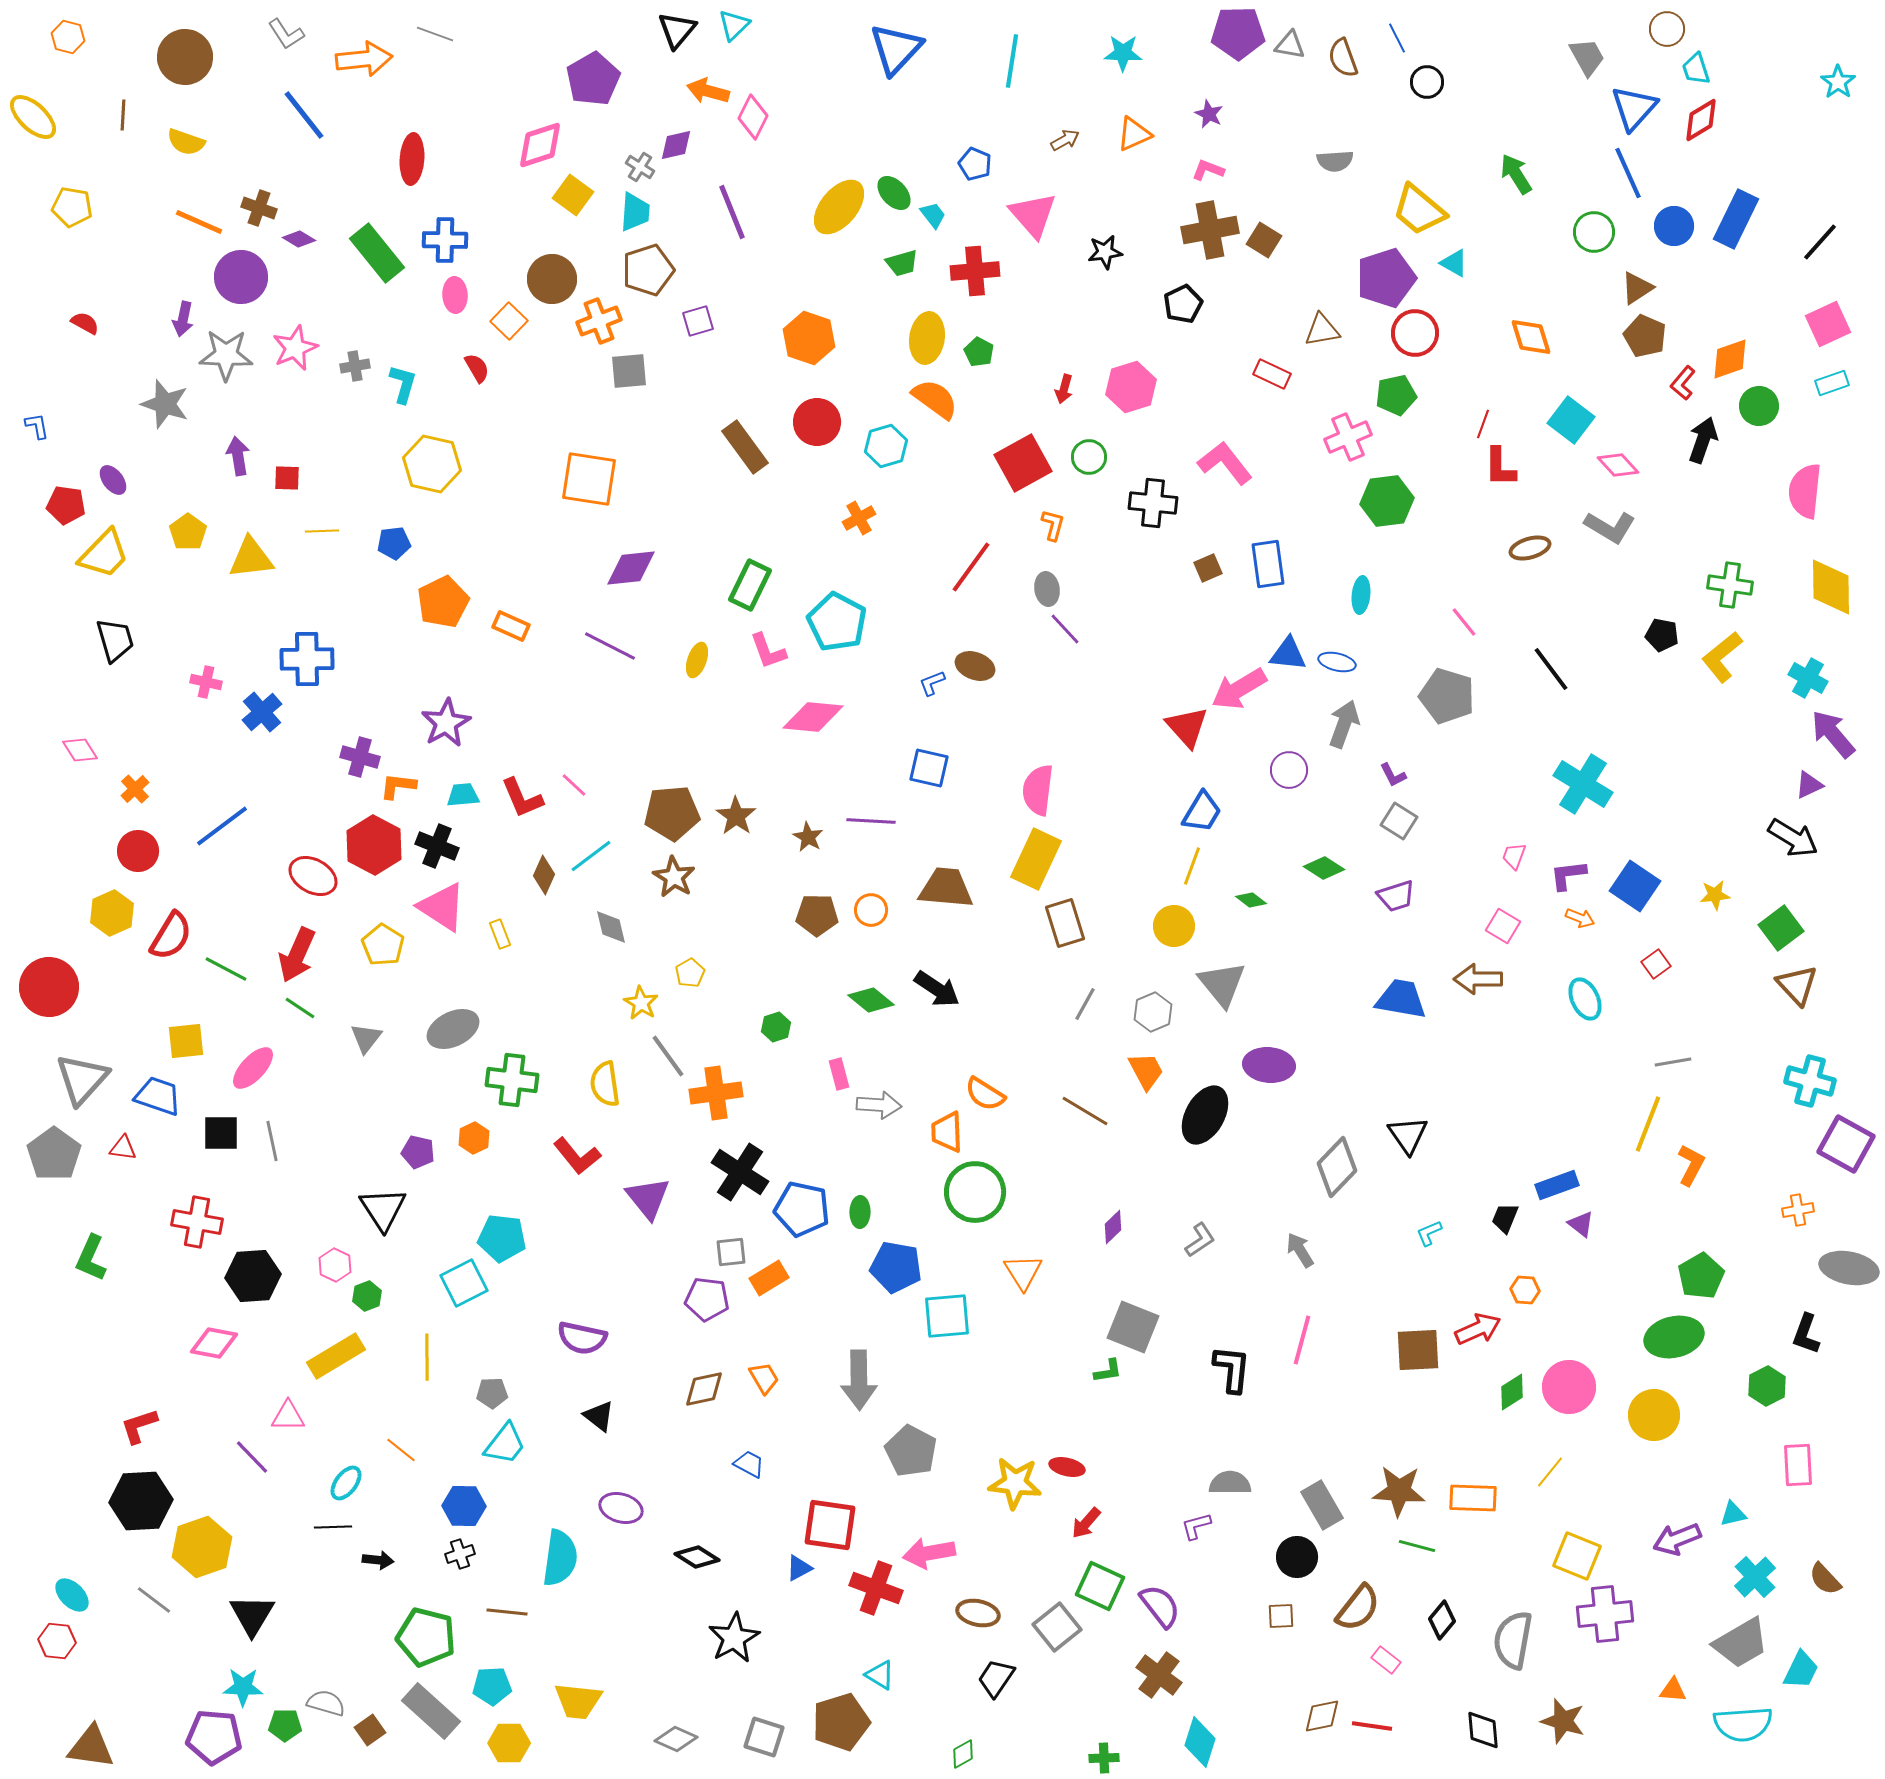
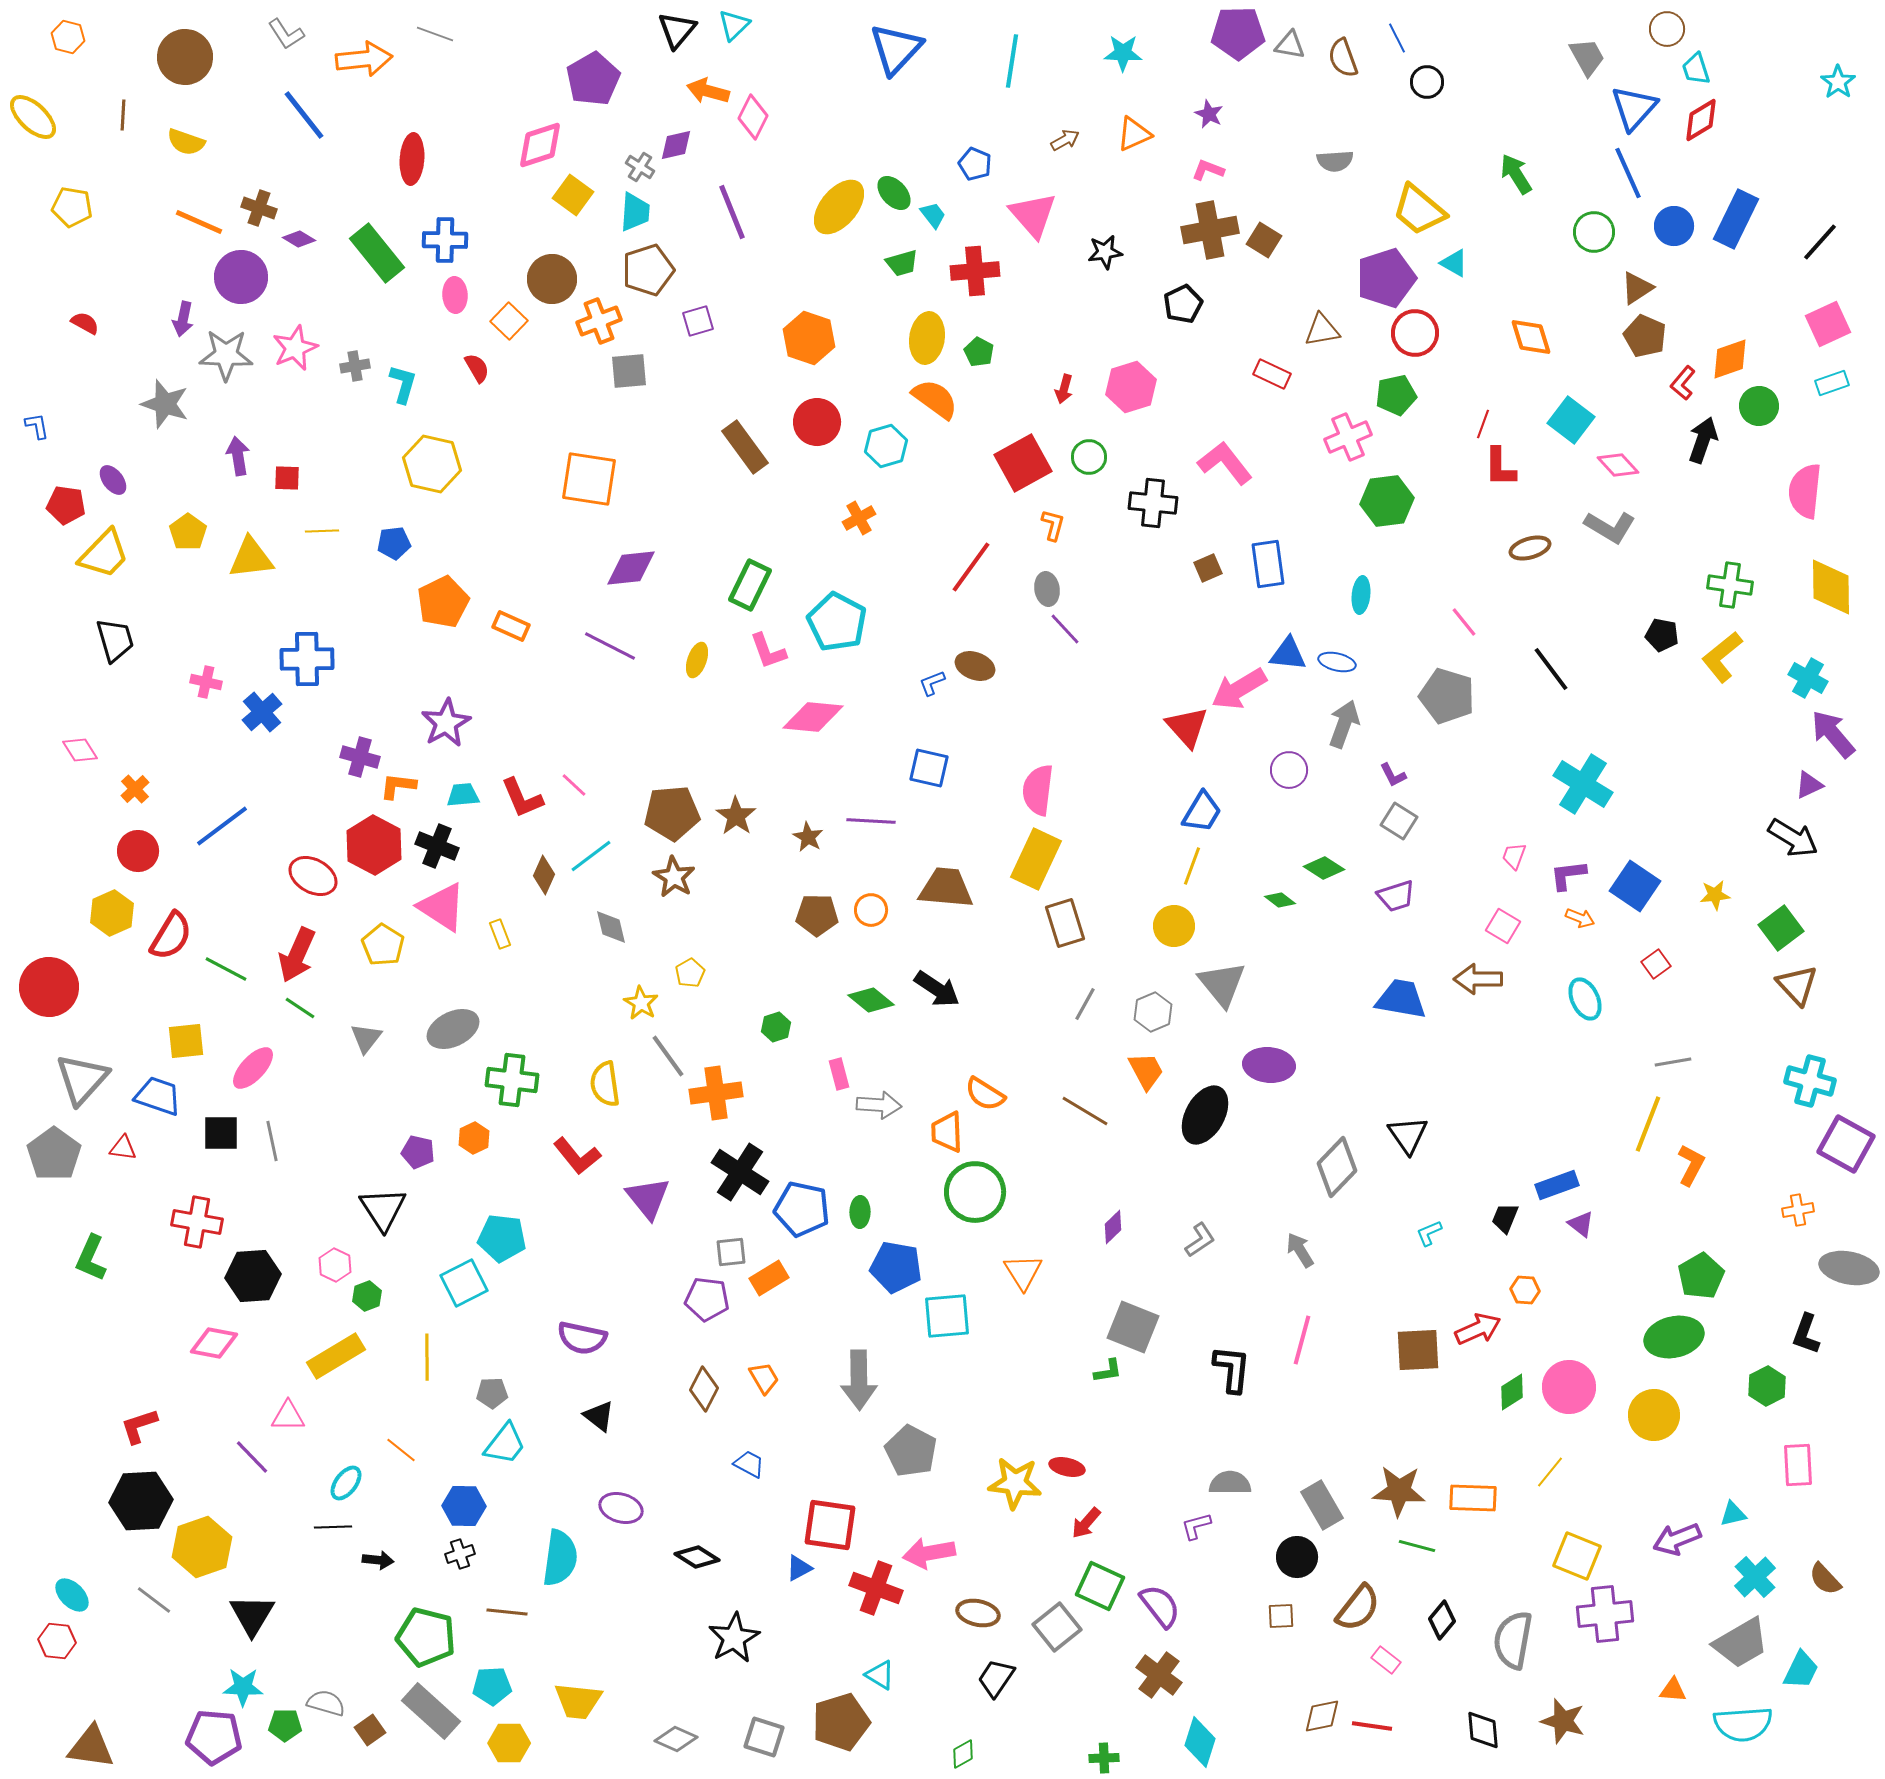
green diamond at (1251, 900): moved 29 px right
brown diamond at (704, 1389): rotated 51 degrees counterclockwise
